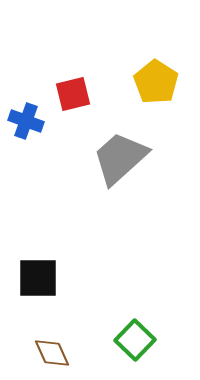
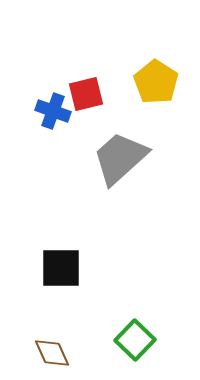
red square: moved 13 px right
blue cross: moved 27 px right, 10 px up
black square: moved 23 px right, 10 px up
